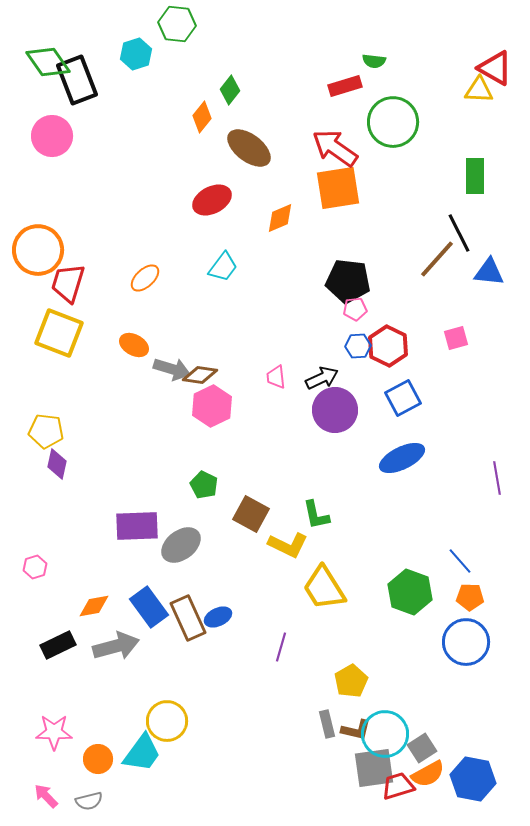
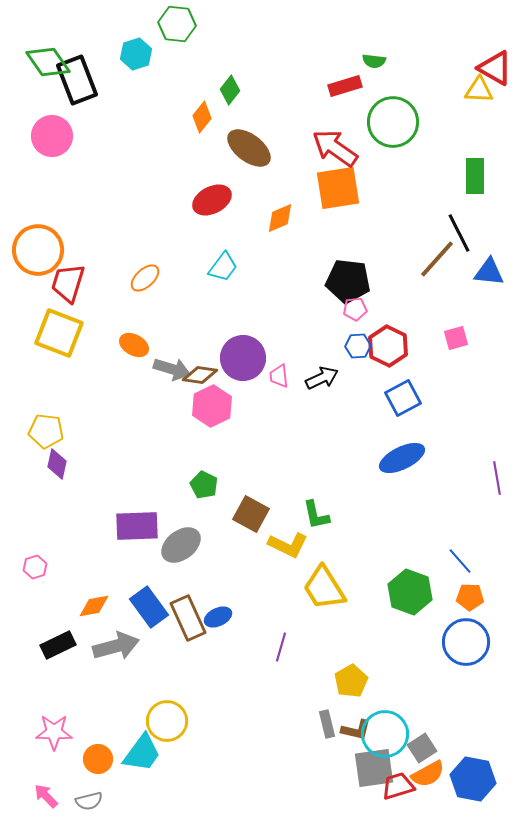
pink trapezoid at (276, 377): moved 3 px right, 1 px up
purple circle at (335, 410): moved 92 px left, 52 px up
